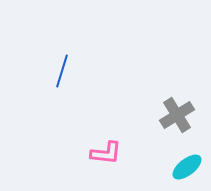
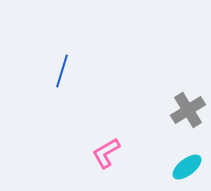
gray cross: moved 11 px right, 5 px up
pink L-shape: rotated 144 degrees clockwise
